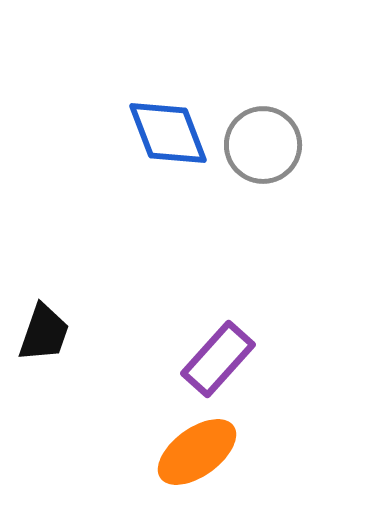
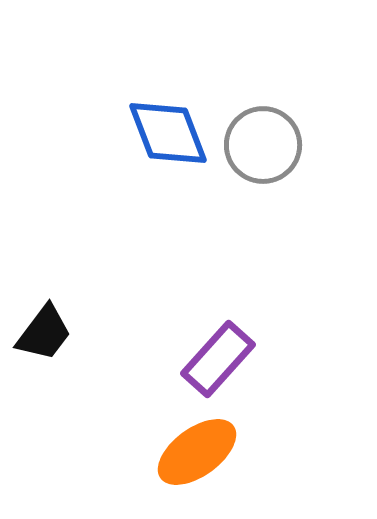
black trapezoid: rotated 18 degrees clockwise
